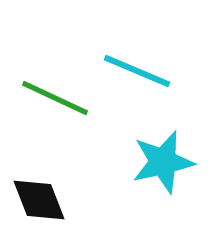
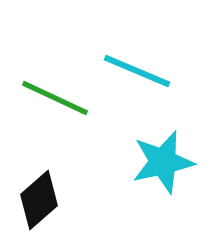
black diamond: rotated 70 degrees clockwise
